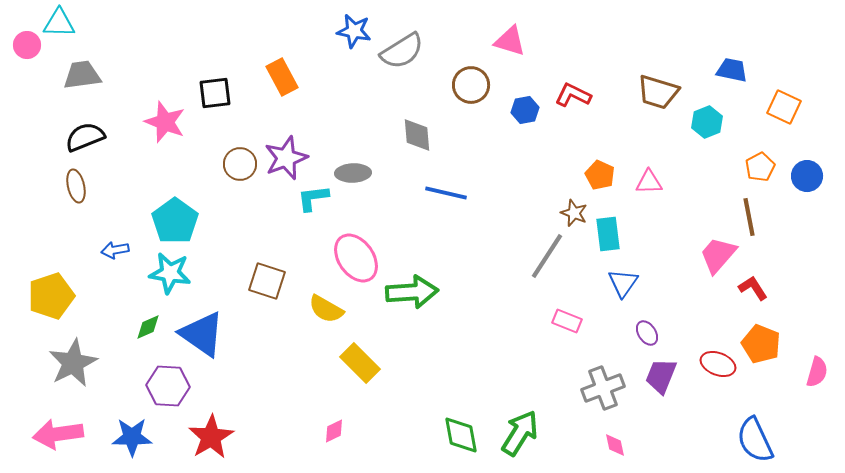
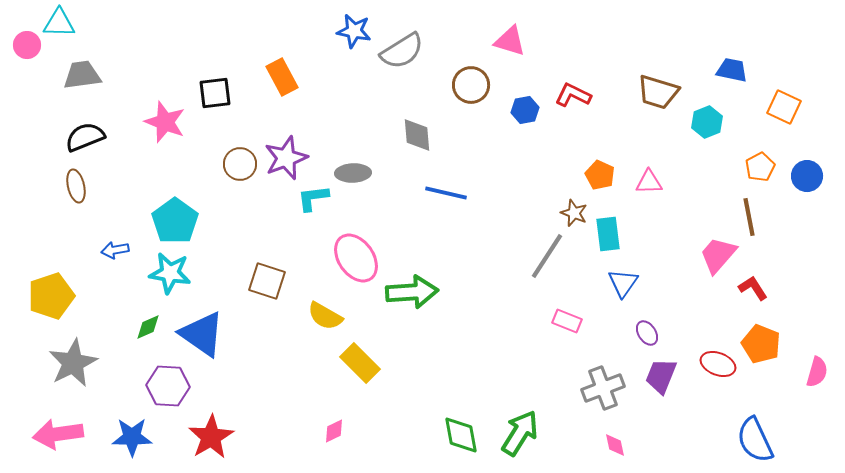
yellow semicircle at (326, 309): moved 1 px left, 7 px down
